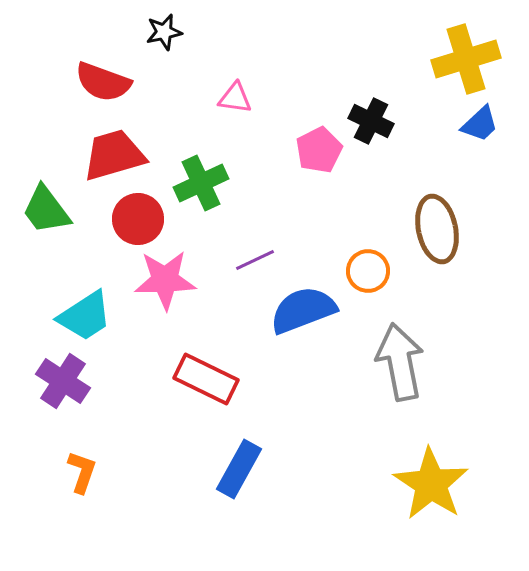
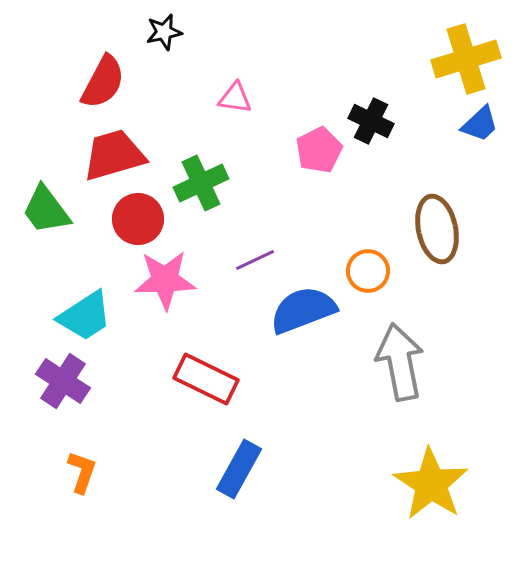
red semicircle: rotated 82 degrees counterclockwise
